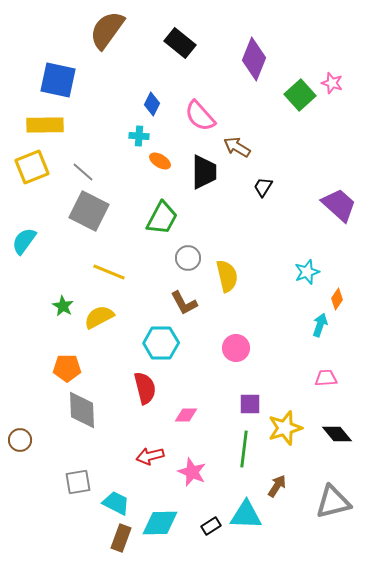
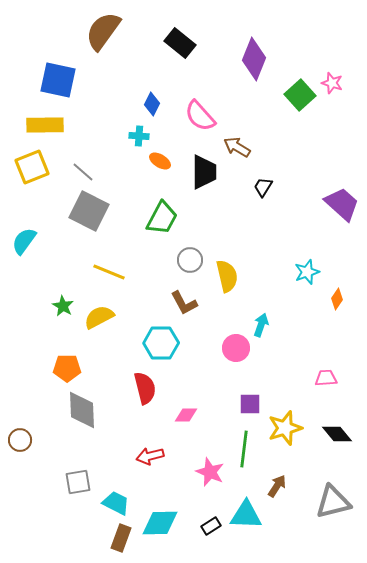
brown semicircle at (107, 30): moved 4 px left, 1 px down
purple trapezoid at (339, 205): moved 3 px right, 1 px up
gray circle at (188, 258): moved 2 px right, 2 px down
cyan arrow at (320, 325): moved 59 px left
pink star at (192, 472): moved 18 px right
